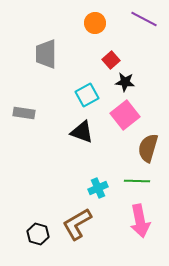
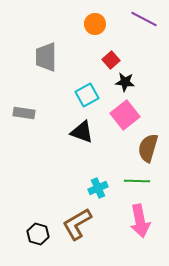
orange circle: moved 1 px down
gray trapezoid: moved 3 px down
